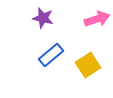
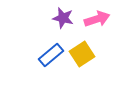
purple star: moved 20 px right
yellow square: moved 6 px left, 11 px up
